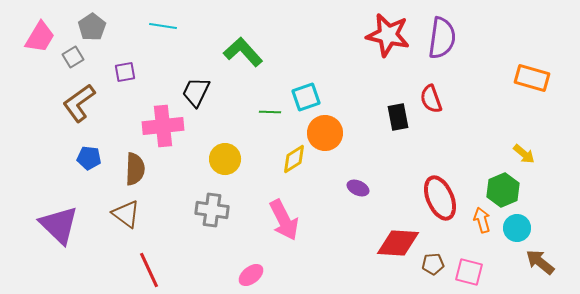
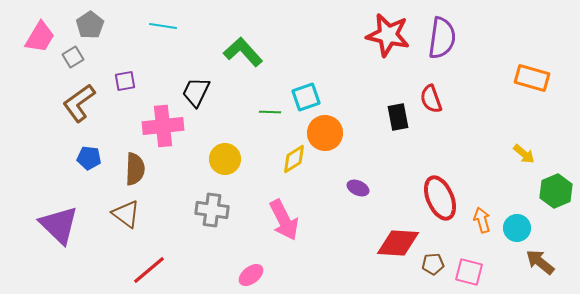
gray pentagon: moved 2 px left, 2 px up
purple square: moved 9 px down
green hexagon: moved 53 px right, 1 px down
red line: rotated 75 degrees clockwise
